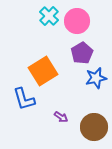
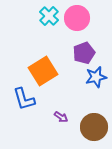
pink circle: moved 3 px up
purple pentagon: moved 2 px right; rotated 10 degrees clockwise
blue star: moved 1 px up
